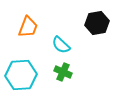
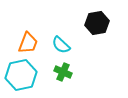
orange trapezoid: moved 16 px down
cyan hexagon: rotated 8 degrees counterclockwise
